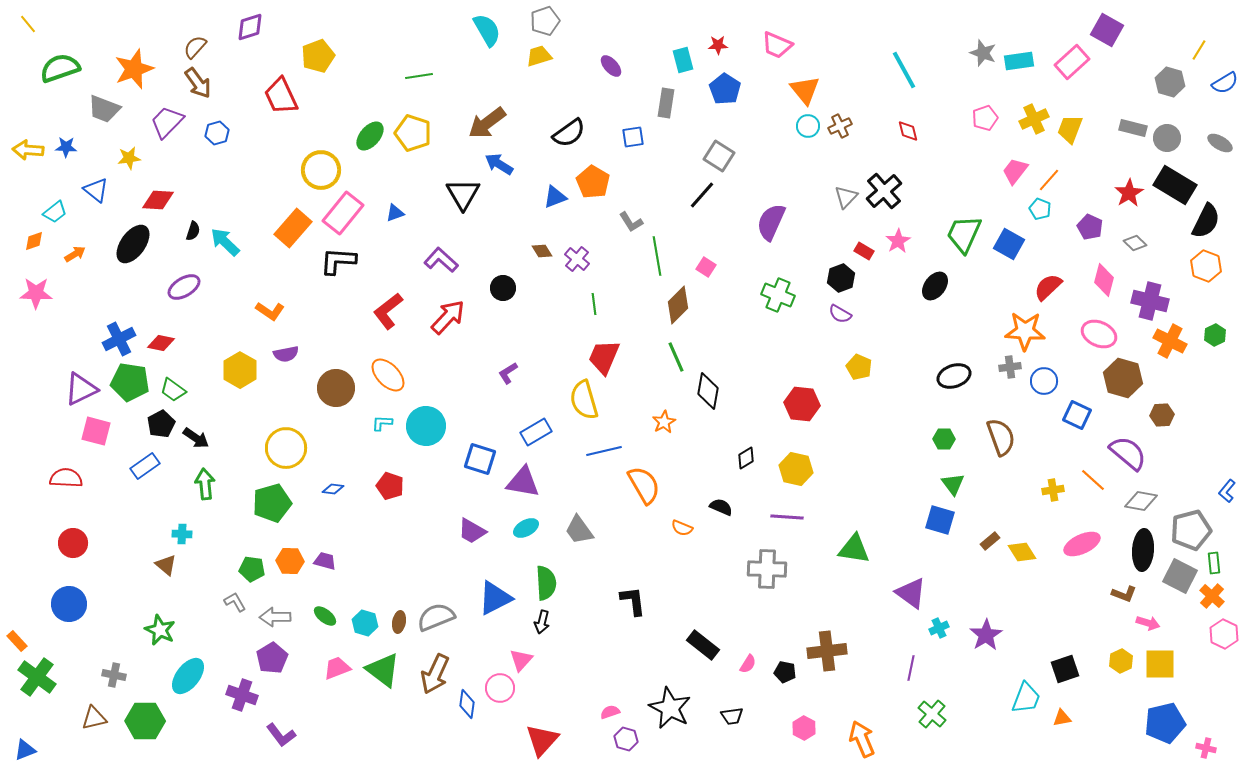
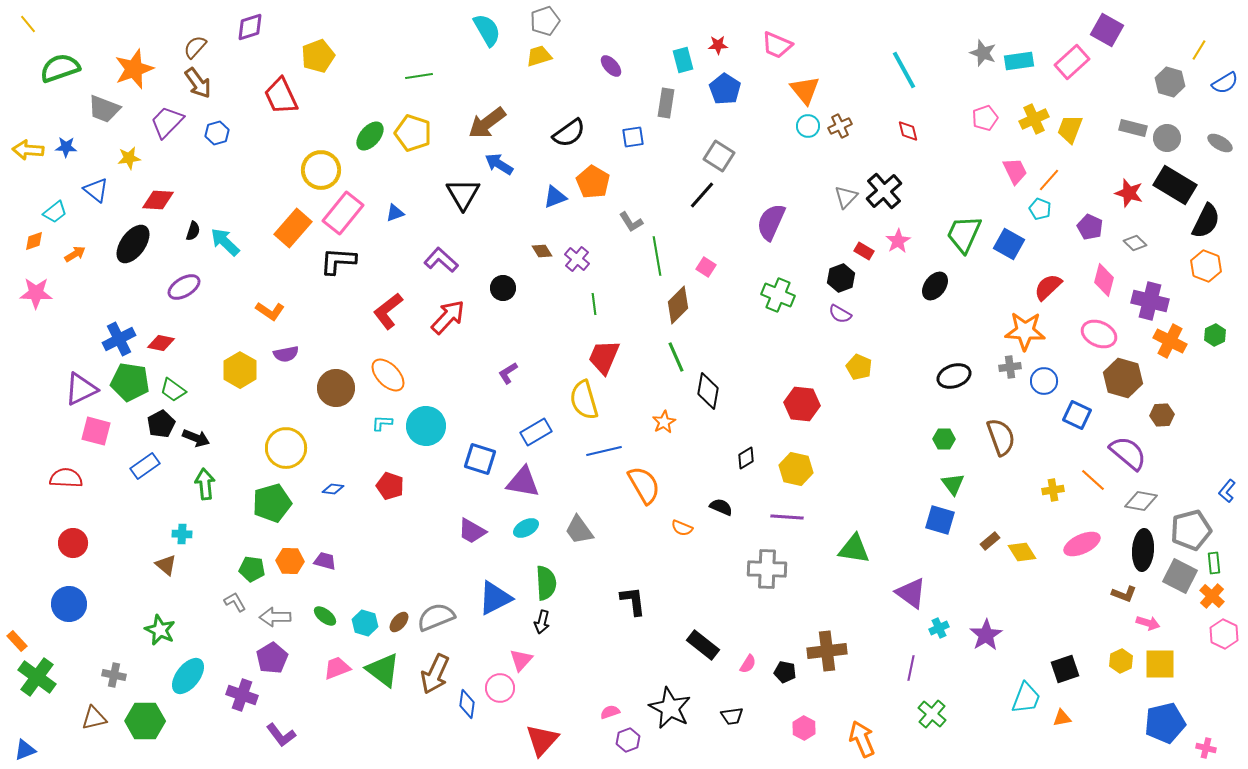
pink trapezoid at (1015, 171): rotated 116 degrees clockwise
red star at (1129, 193): rotated 24 degrees counterclockwise
black arrow at (196, 438): rotated 12 degrees counterclockwise
brown ellipse at (399, 622): rotated 30 degrees clockwise
purple hexagon at (626, 739): moved 2 px right, 1 px down; rotated 25 degrees clockwise
